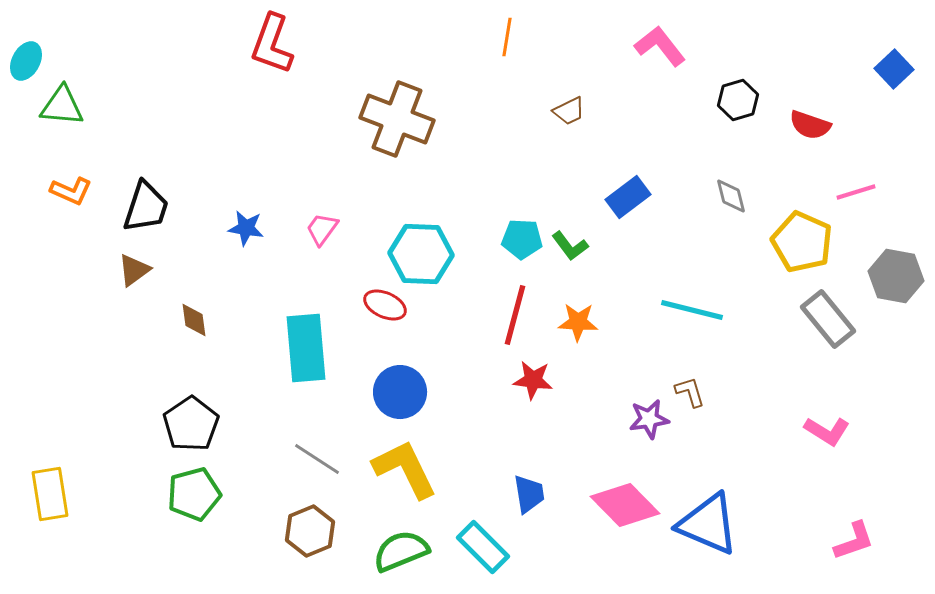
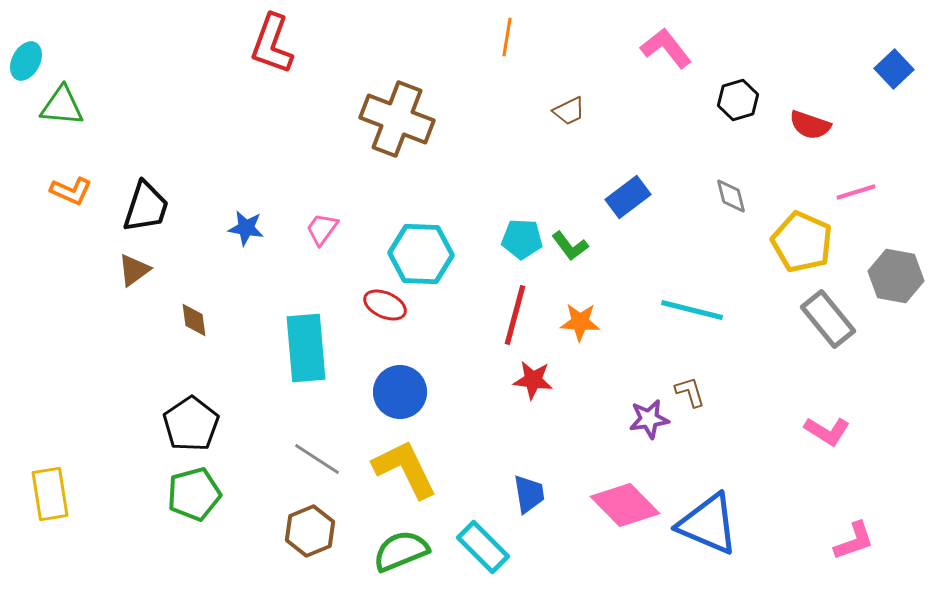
pink L-shape at (660, 46): moved 6 px right, 2 px down
orange star at (578, 322): moved 2 px right
